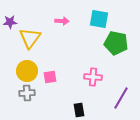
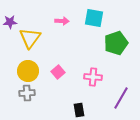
cyan square: moved 5 px left, 1 px up
green pentagon: rotated 30 degrees counterclockwise
yellow circle: moved 1 px right
pink square: moved 8 px right, 5 px up; rotated 32 degrees counterclockwise
